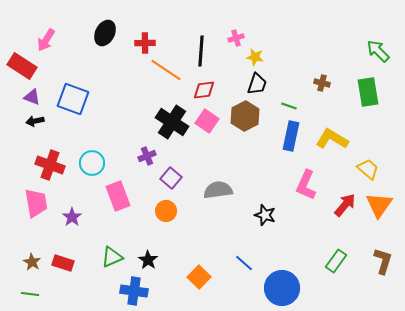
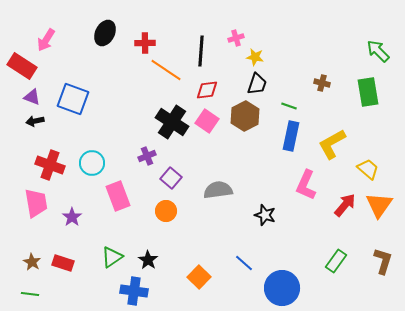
red diamond at (204, 90): moved 3 px right
yellow L-shape at (332, 139): moved 5 px down; rotated 60 degrees counterclockwise
green triangle at (112, 257): rotated 10 degrees counterclockwise
